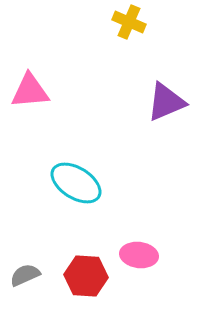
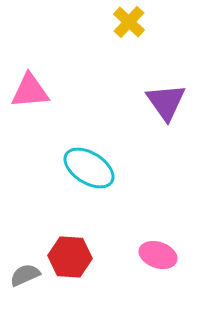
yellow cross: rotated 20 degrees clockwise
purple triangle: rotated 42 degrees counterclockwise
cyan ellipse: moved 13 px right, 15 px up
pink ellipse: moved 19 px right; rotated 12 degrees clockwise
red hexagon: moved 16 px left, 19 px up
